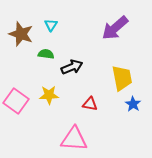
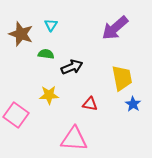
pink square: moved 14 px down
